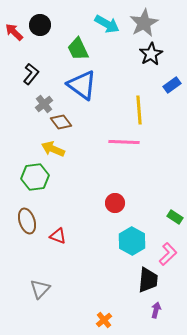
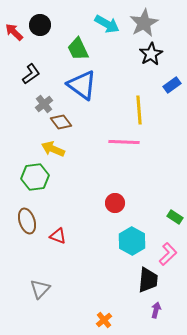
black L-shape: rotated 15 degrees clockwise
